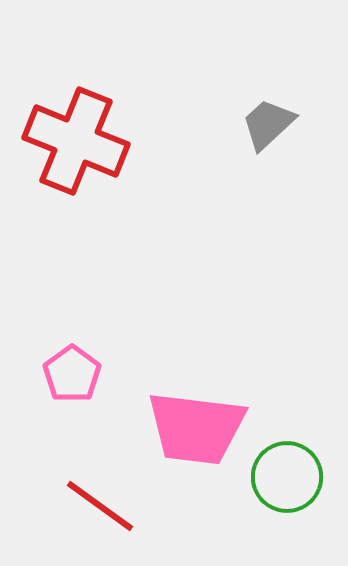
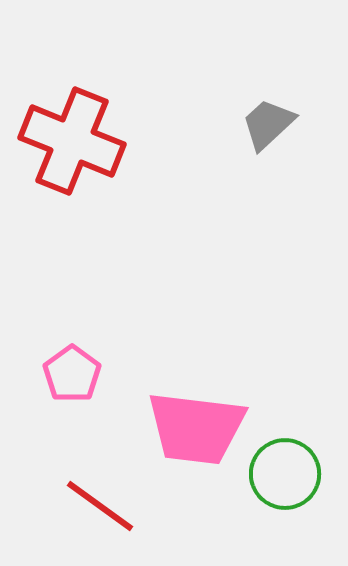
red cross: moved 4 px left
green circle: moved 2 px left, 3 px up
